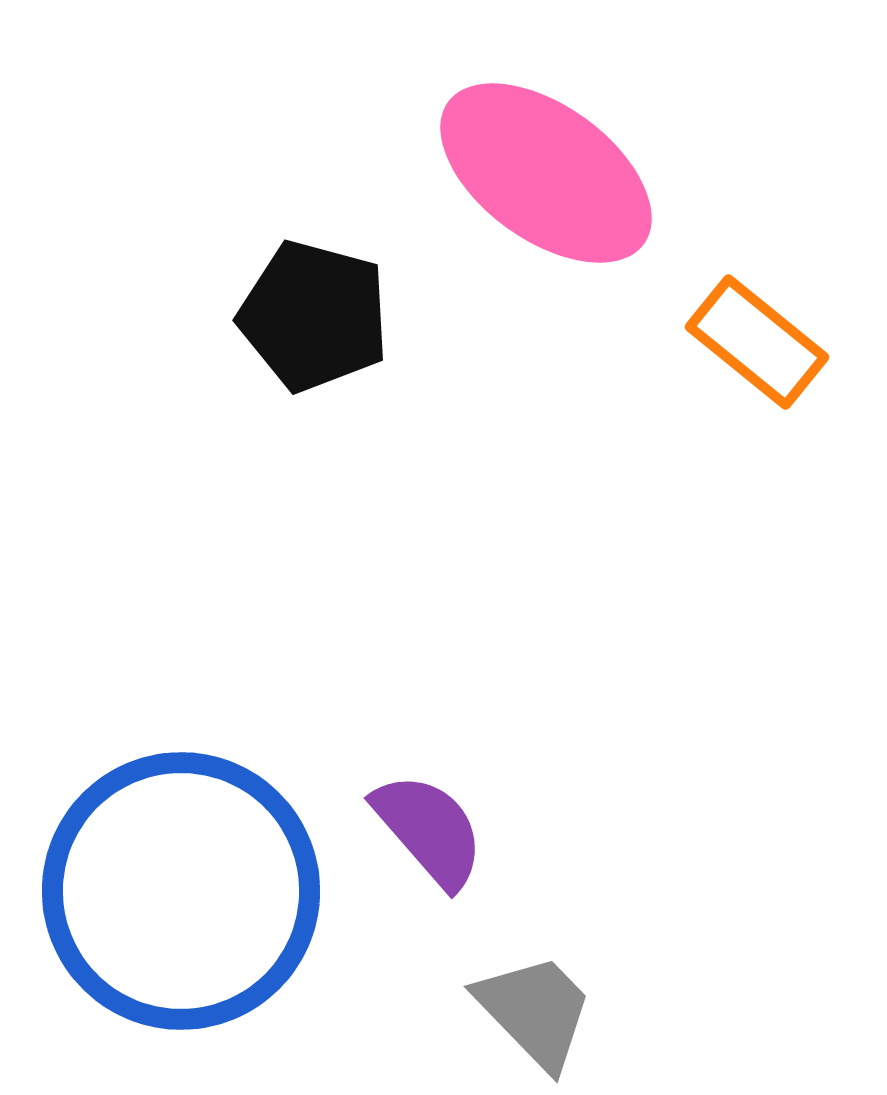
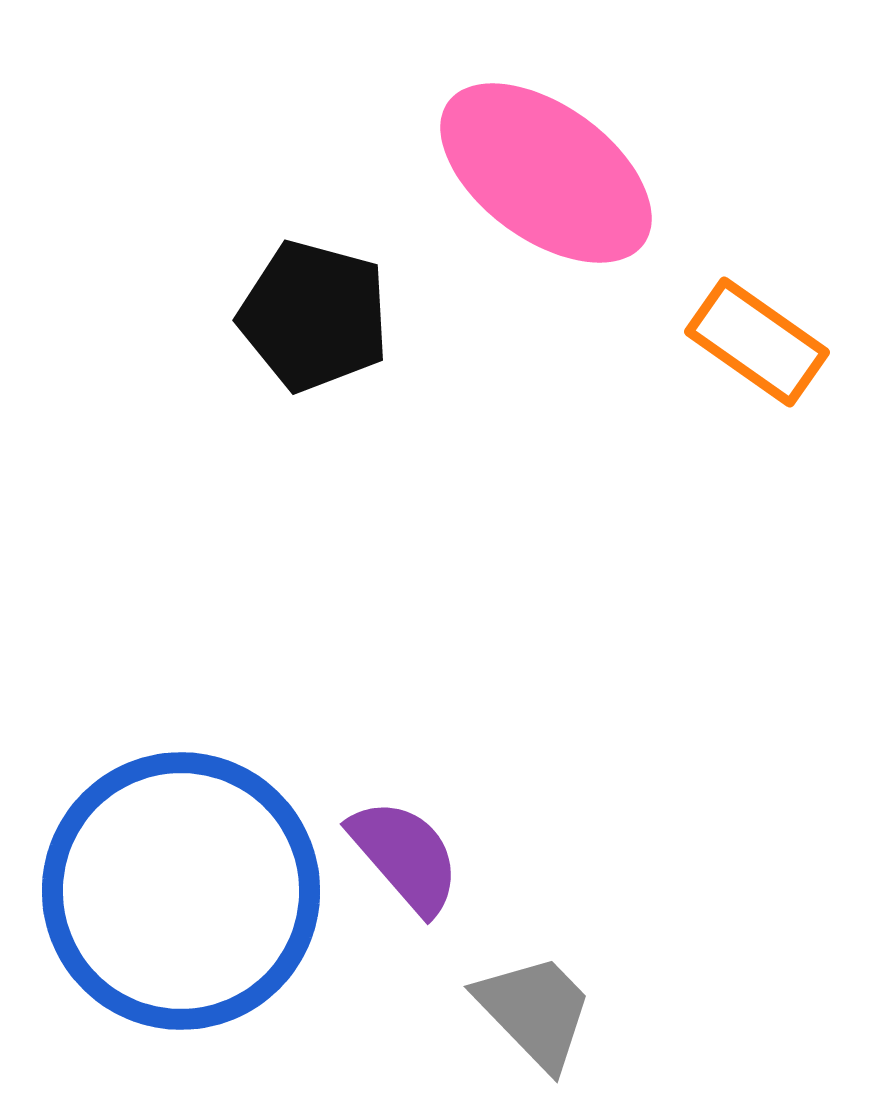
orange rectangle: rotated 4 degrees counterclockwise
purple semicircle: moved 24 px left, 26 px down
